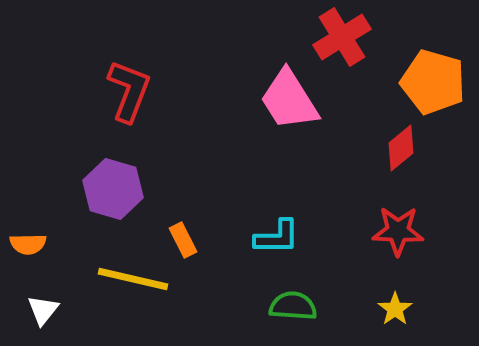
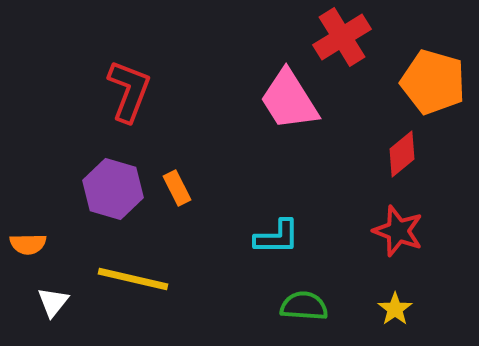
red diamond: moved 1 px right, 6 px down
red star: rotated 18 degrees clockwise
orange rectangle: moved 6 px left, 52 px up
green semicircle: moved 11 px right
white triangle: moved 10 px right, 8 px up
